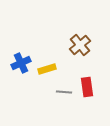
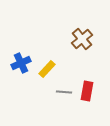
brown cross: moved 2 px right, 6 px up
yellow rectangle: rotated 30 degrees counterclockwise
red rectangle: moved 4 px down; rotated 18 degrees clockwise
